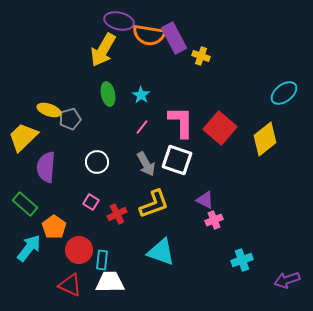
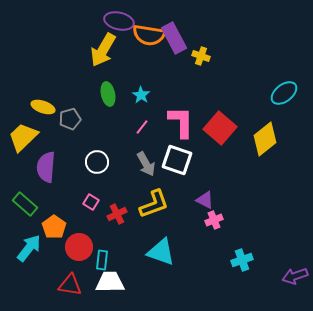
yellow ellipse: moved 6 px left, 3 px up
red circle: moved 3 px up
purple arrow: moved 8 px right, 4 px up
red triangle: rotated 15 degrees counterclockwise
